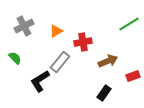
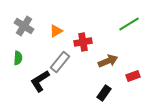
gray cross: rotated 30 degrees counterclockwise
green semicircle: moved 3 px right; rotated 48 degrees clockwise
